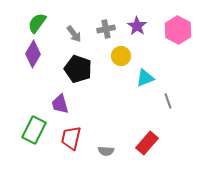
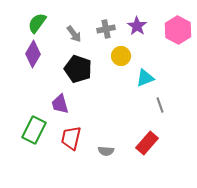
gray line: moved 8 px left, 4 px down
